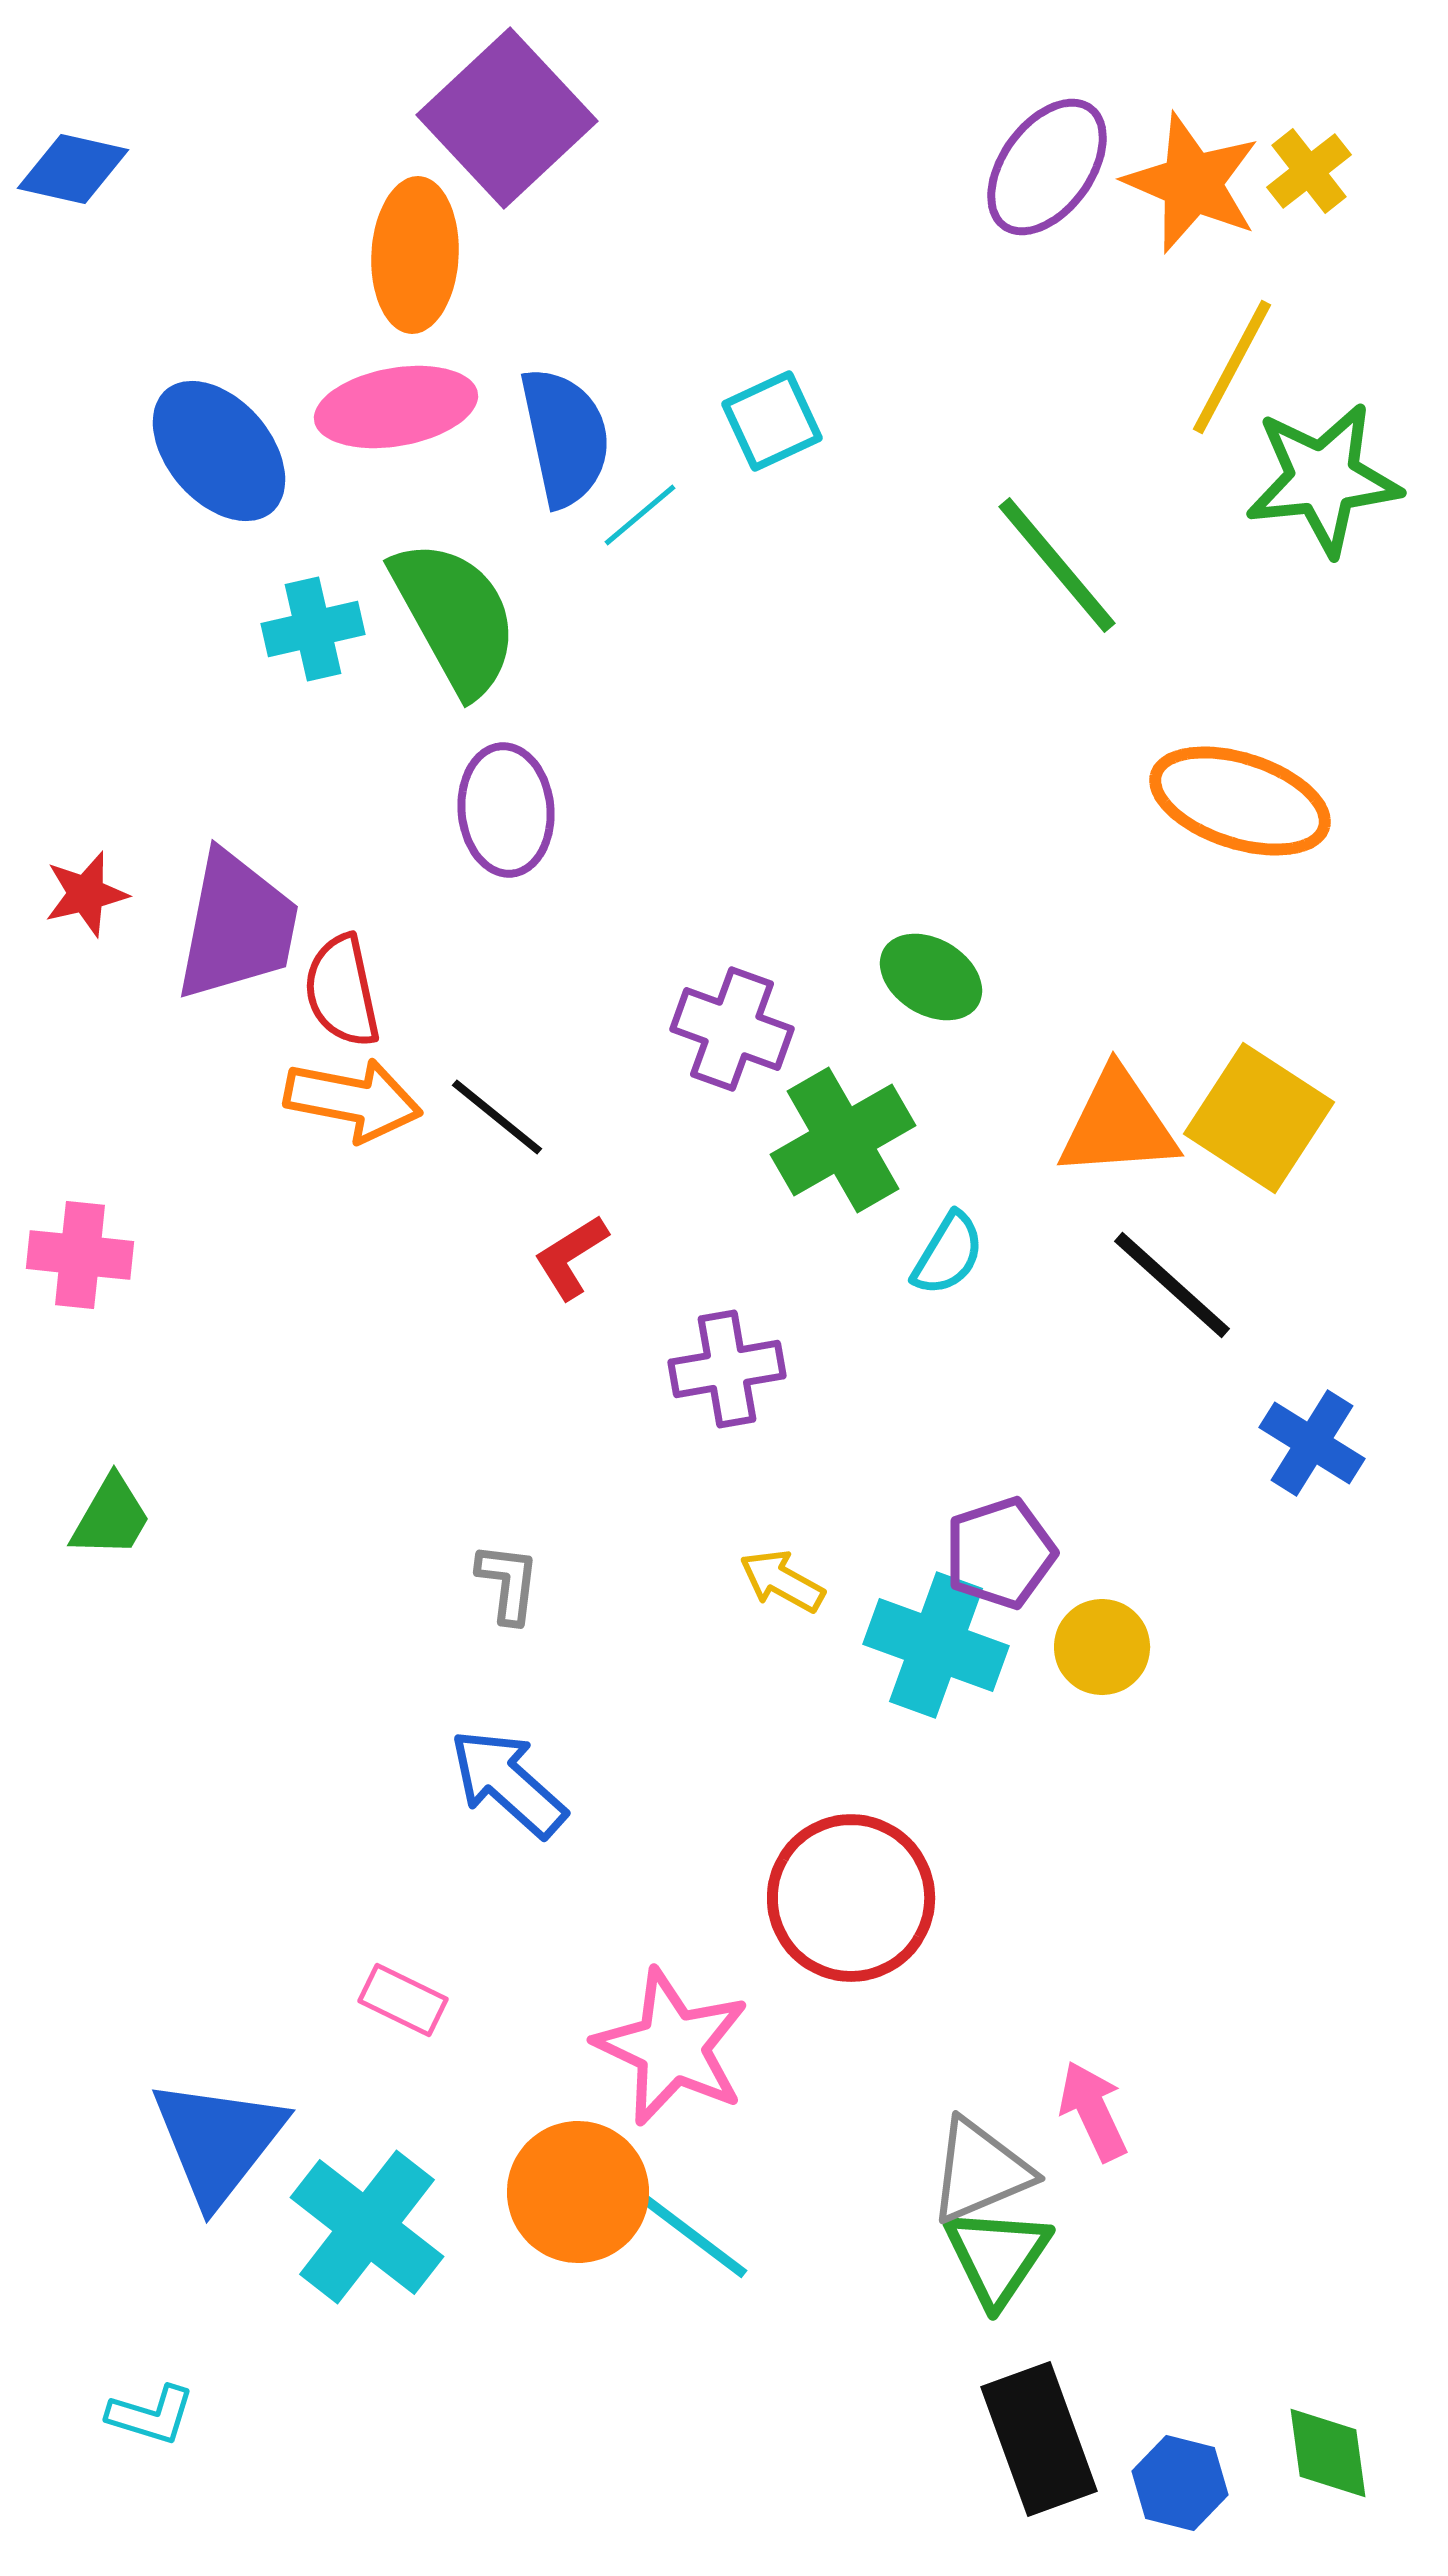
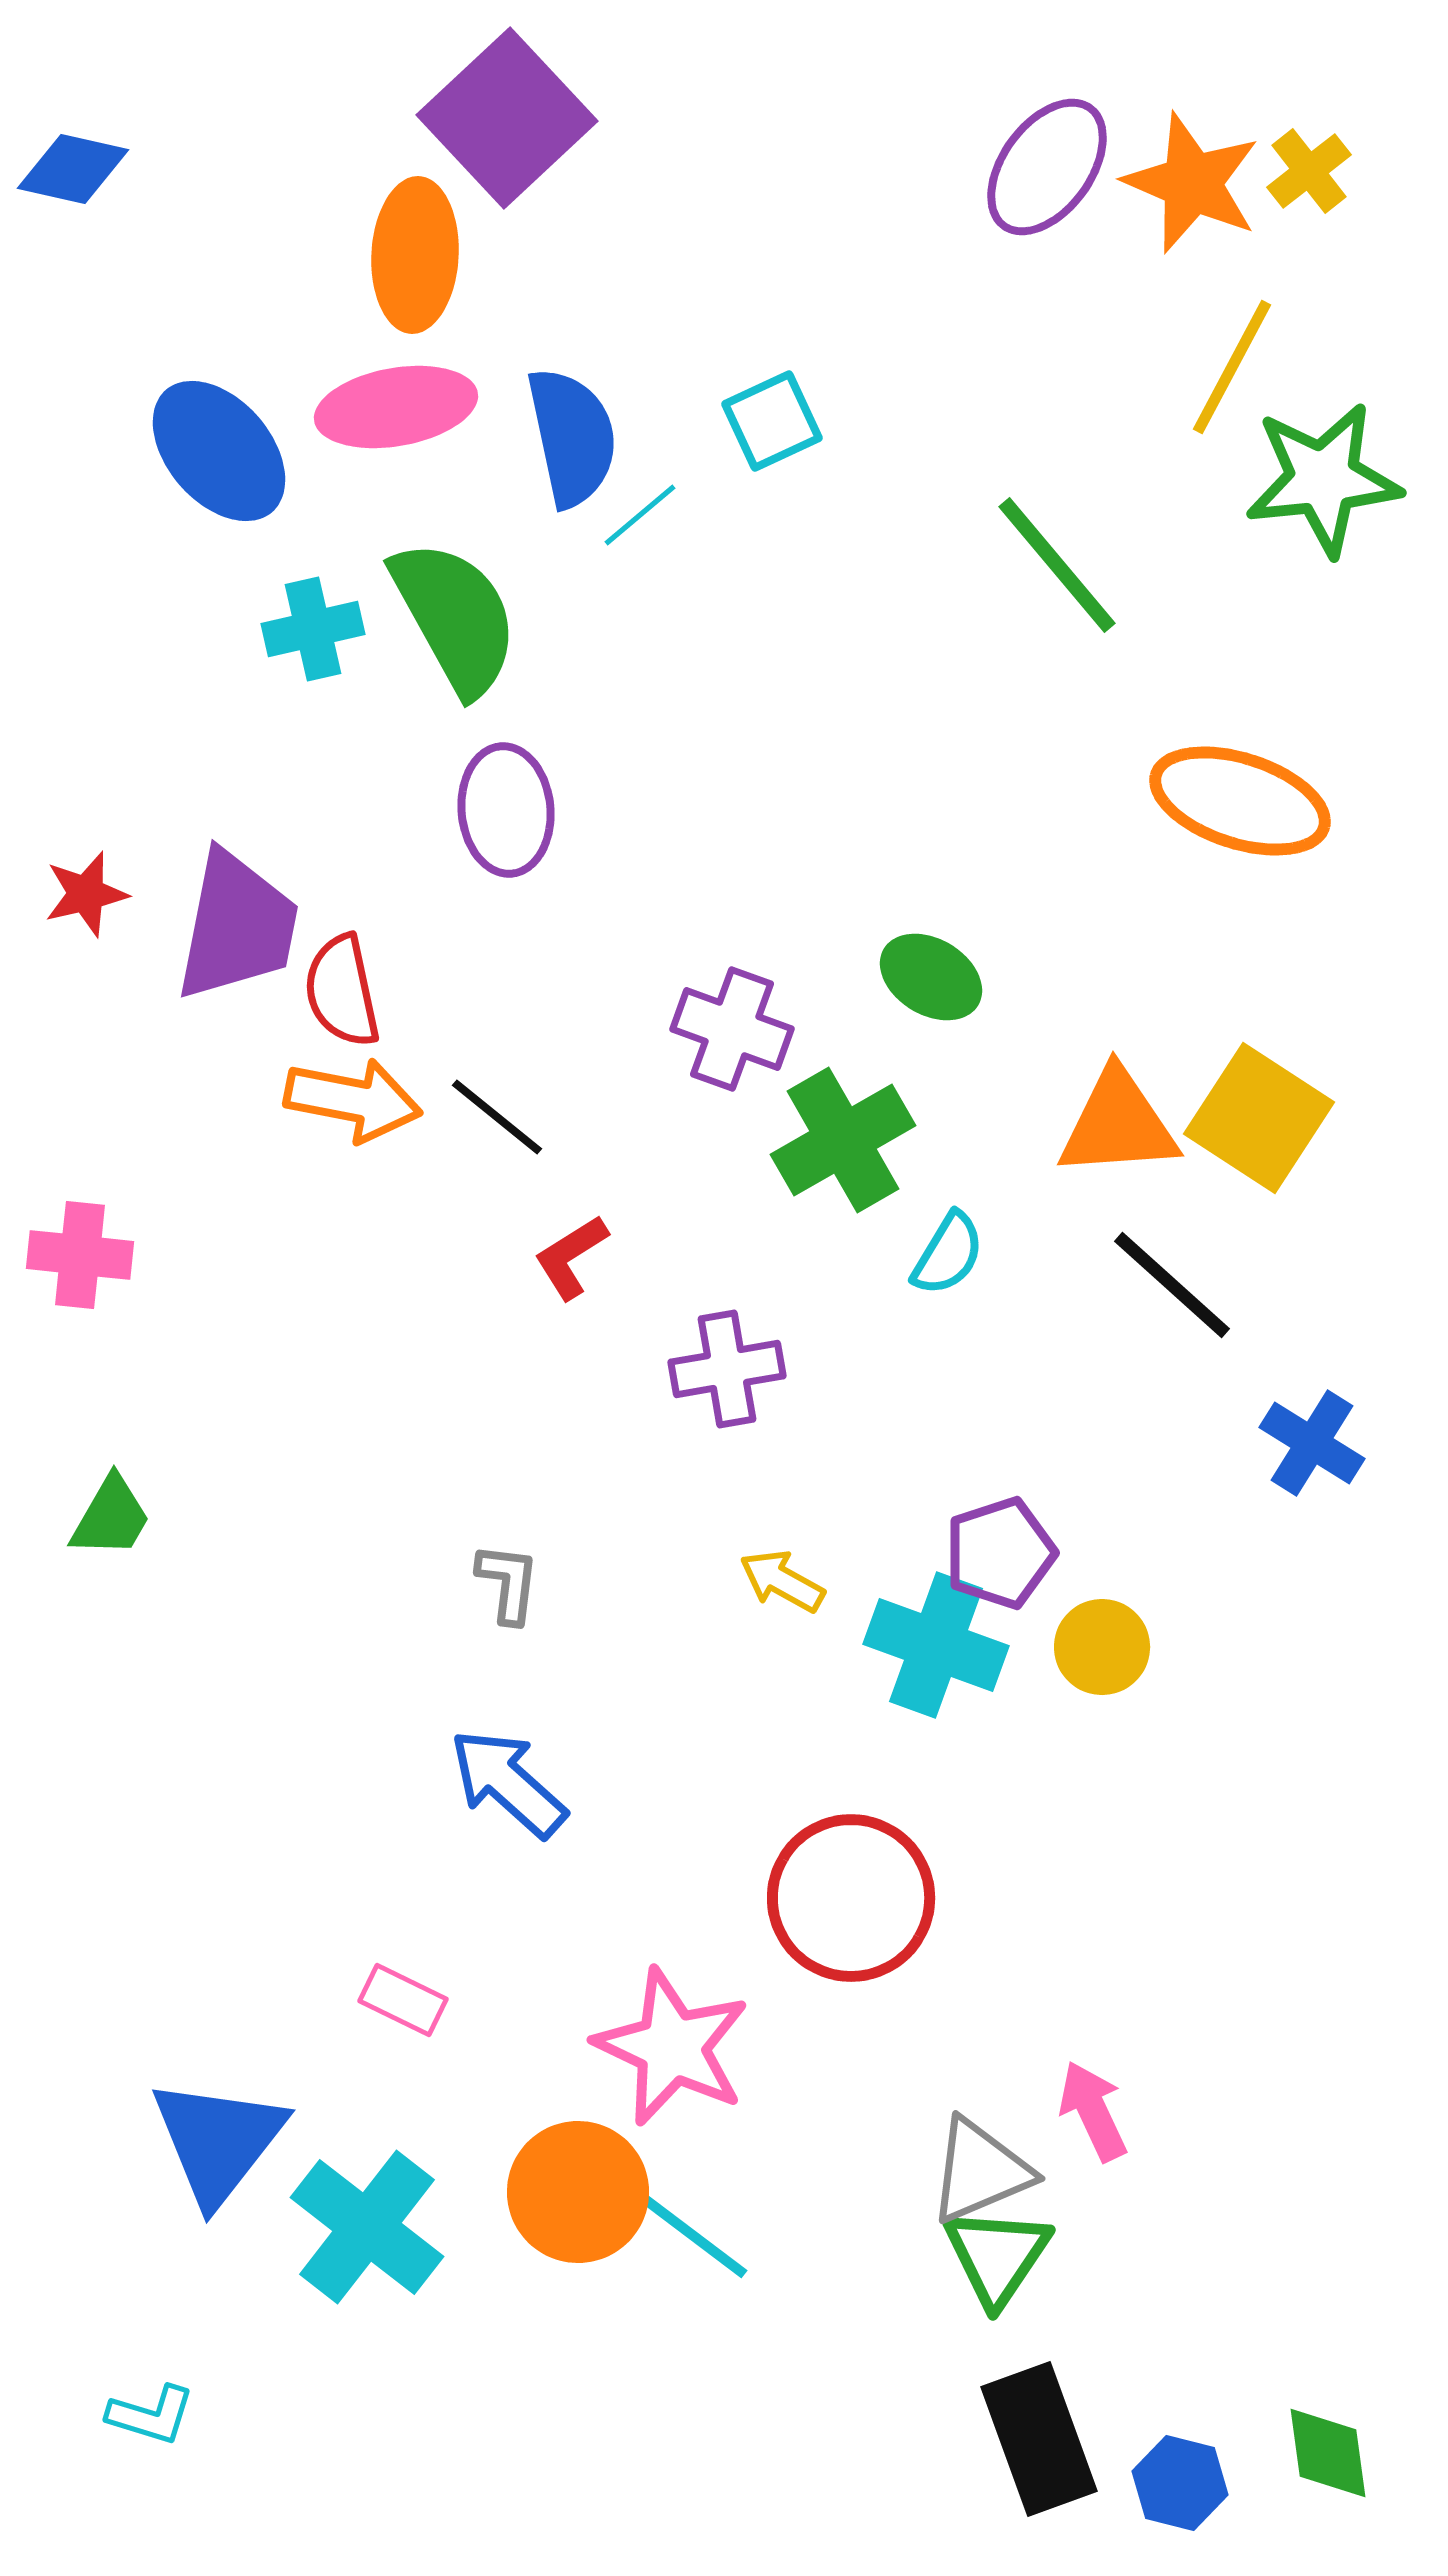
blue semicircle at (565, 437): moved 7 px right
